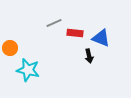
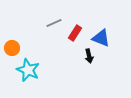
red rectangle: rotated 63 degrees counterclockwise
orange circle: moved 2 px right
cyan star: rotated 10 degrees clockwise
